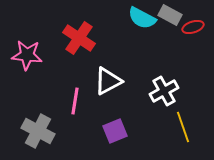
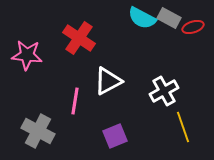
gray rectangle: moved 1 px left, 3 px down
purple square: moved 5 px down
